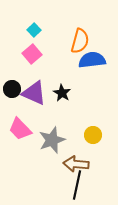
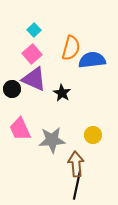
orange semicircle: moved 9 px left, 7 px down
purple triangle: moved 14 px up
pink trapezoid: rotated 20 degrees clockwise
gray star: rotated 16 degrees clockwise
brown arrow: rotated 80 degrees clockwise
